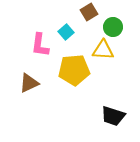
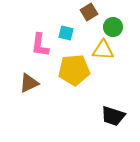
cyan square: moved 1 px down; rotated 35 degrees counterclockwise
